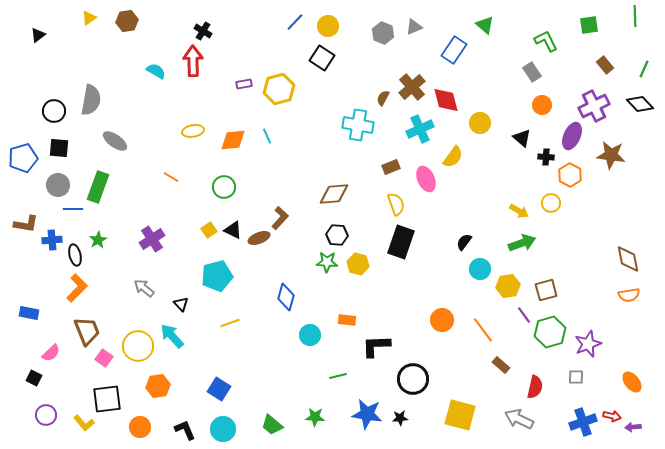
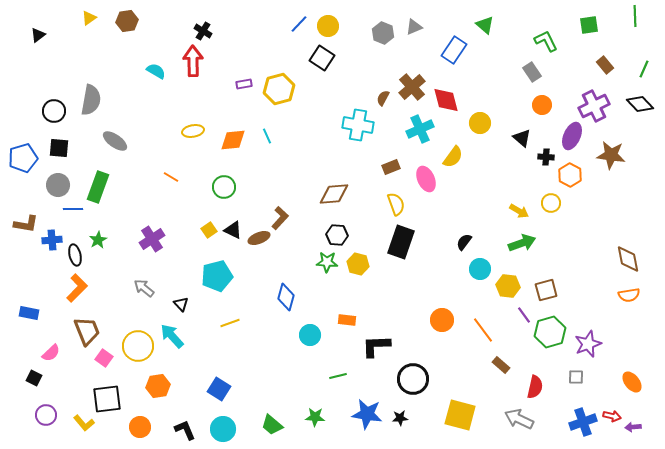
blue line at (295, 22): moved 4 px right, 2 px down
yellow hexagon at (508, 286): rotated 15 degrees clockwise
